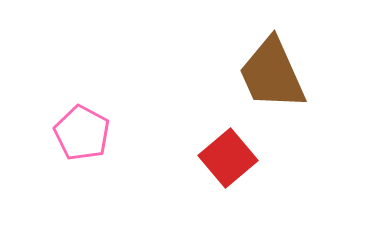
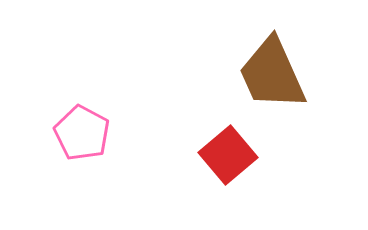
red square: moved 3 px up
